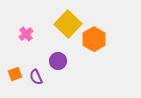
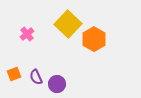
pink cross: moved 1 px right
purple circle: moved 1 px left, 23 px down
orange square: moved 1 px left
